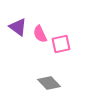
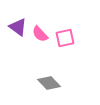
pink semicircle: rotated 18 degrees counterclockwise
pink square: moved 4 px right, 6 px up
